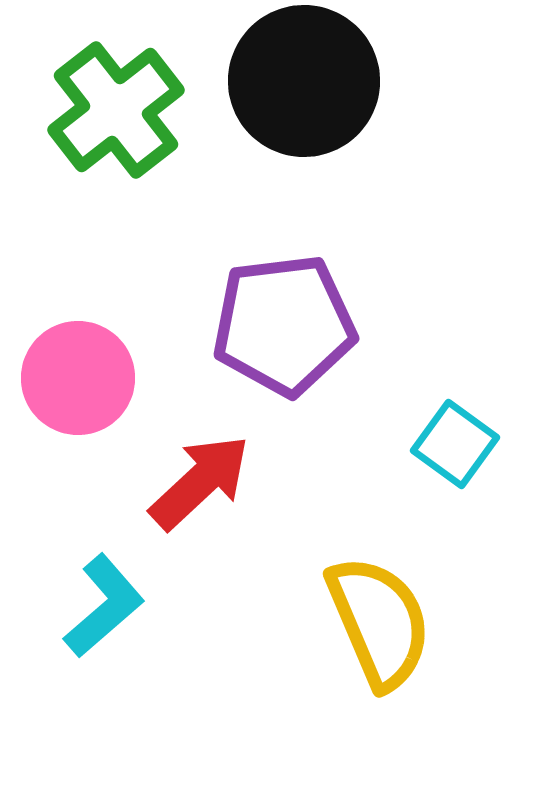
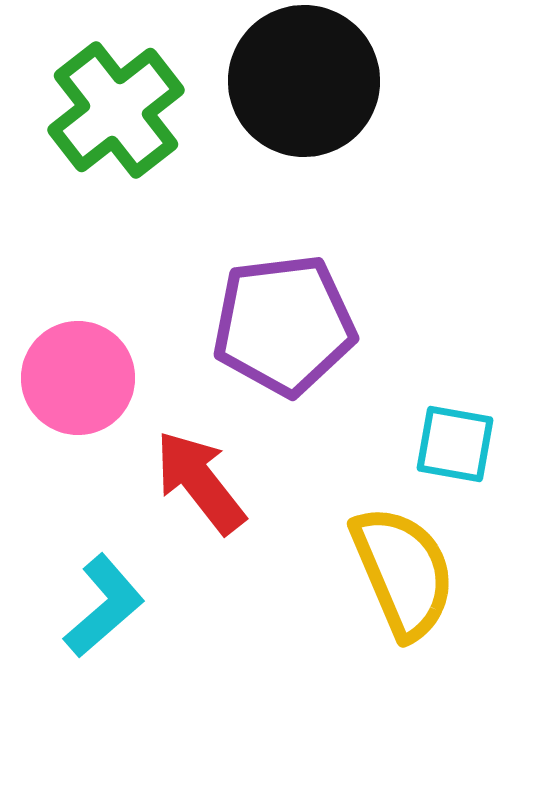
cyan square: rotated 26 degrees counterclockwise
red arrow: rotated 85 degrees counterclockwise
yellow semicircle: moved 24 px right, 50 px up
